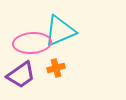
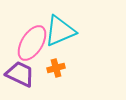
pink ellipse: rotated 54 degrees counterclockwise
purple trapezoid: moved 1 px left, 1 px up; rotated 120 degrees counterclockwise
